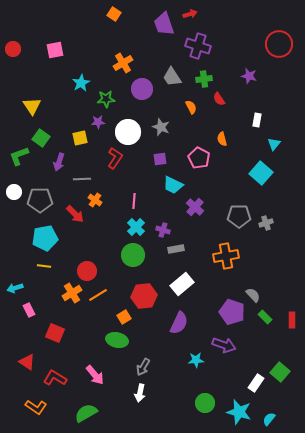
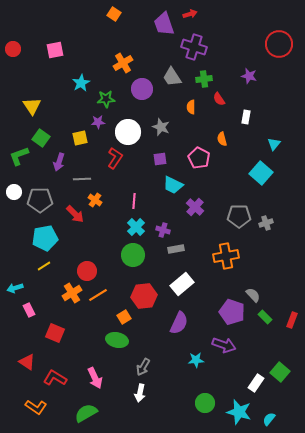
purple cross at (198, 46): moved 4 px left, 1 px down
orange semicircle at (191, 107): rotated 152 degrees counterclockwise
white rectangle at (257, 120): moved 11 px left, 3 px up
yellow line at (44, 266): rotated 40 degrees counterclockwise
red rectangle at (292, 320): rotated 21 degrees clockwise
pink arrow at (95, 375): moved 3 px down; rotated 15 degrees clockwise
